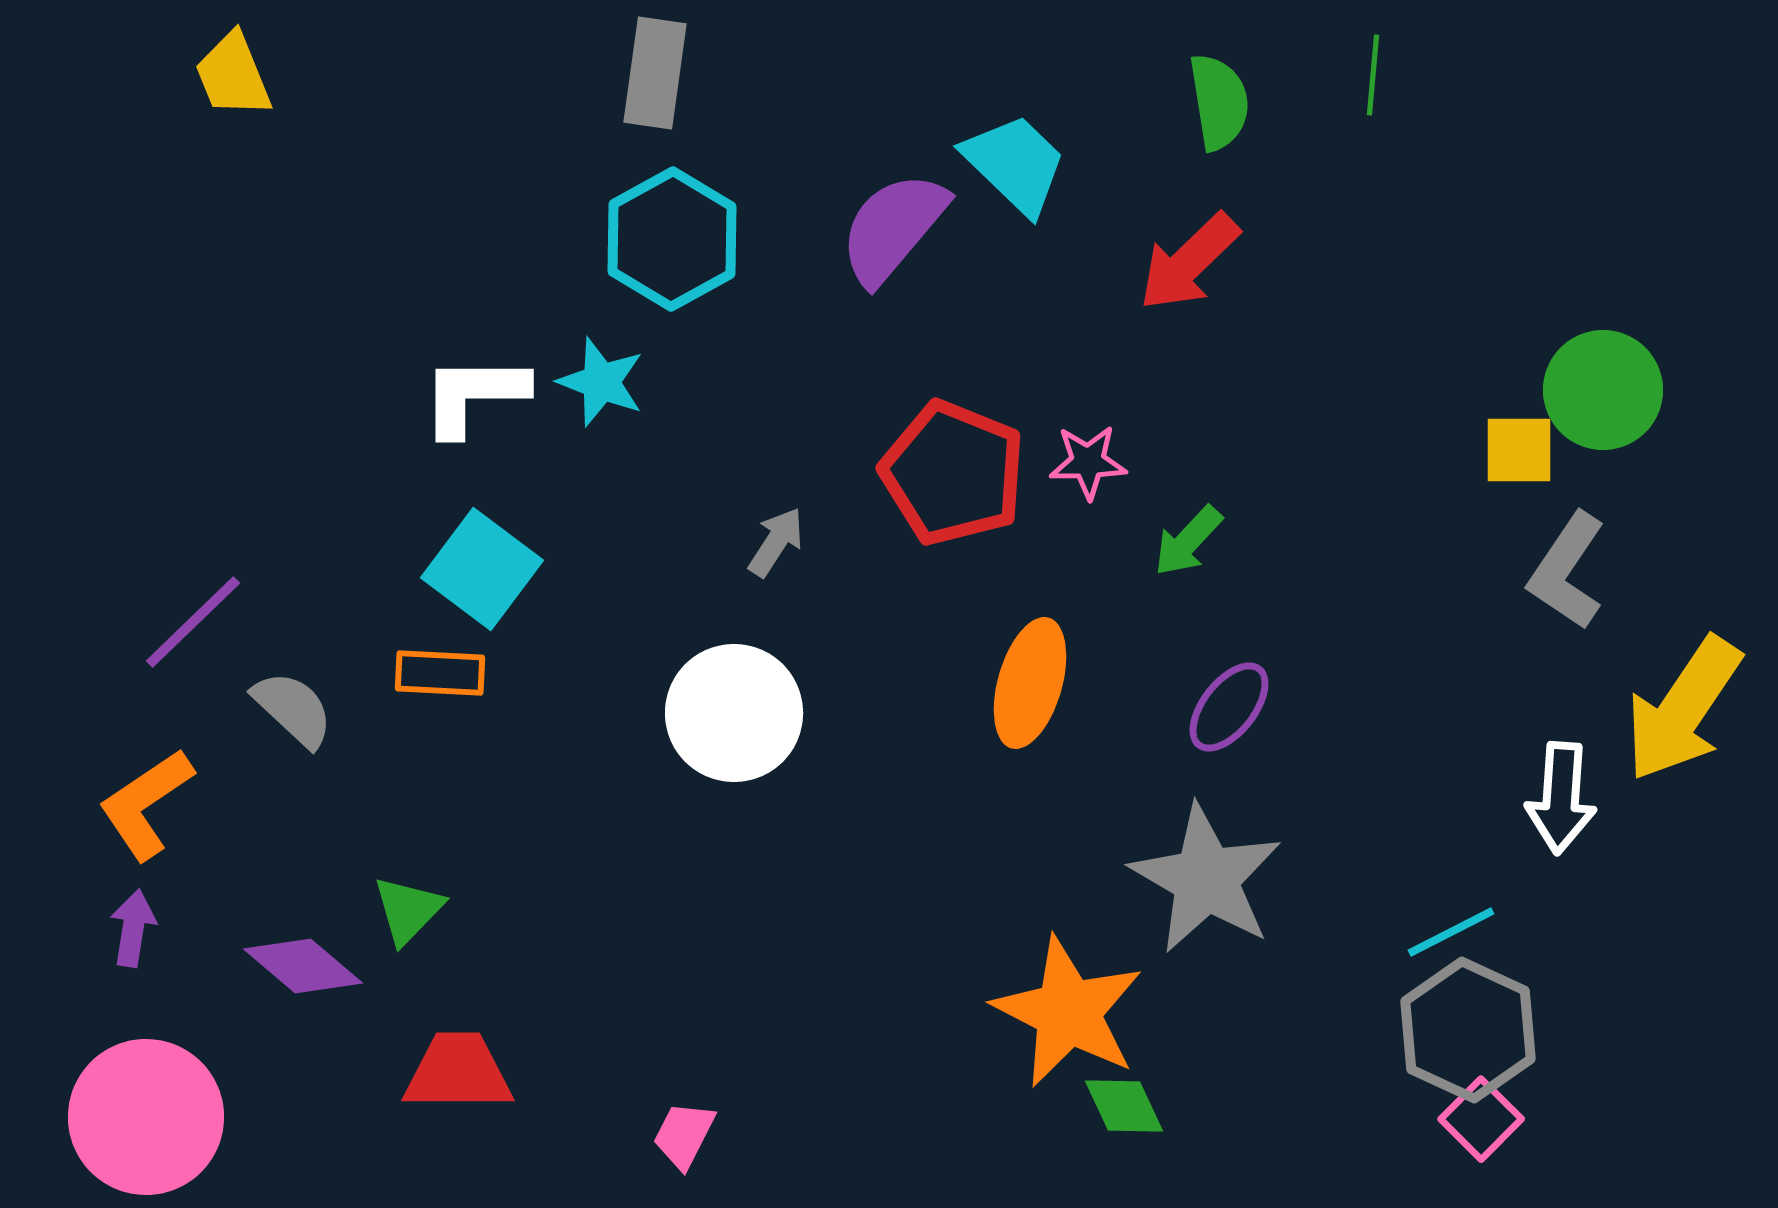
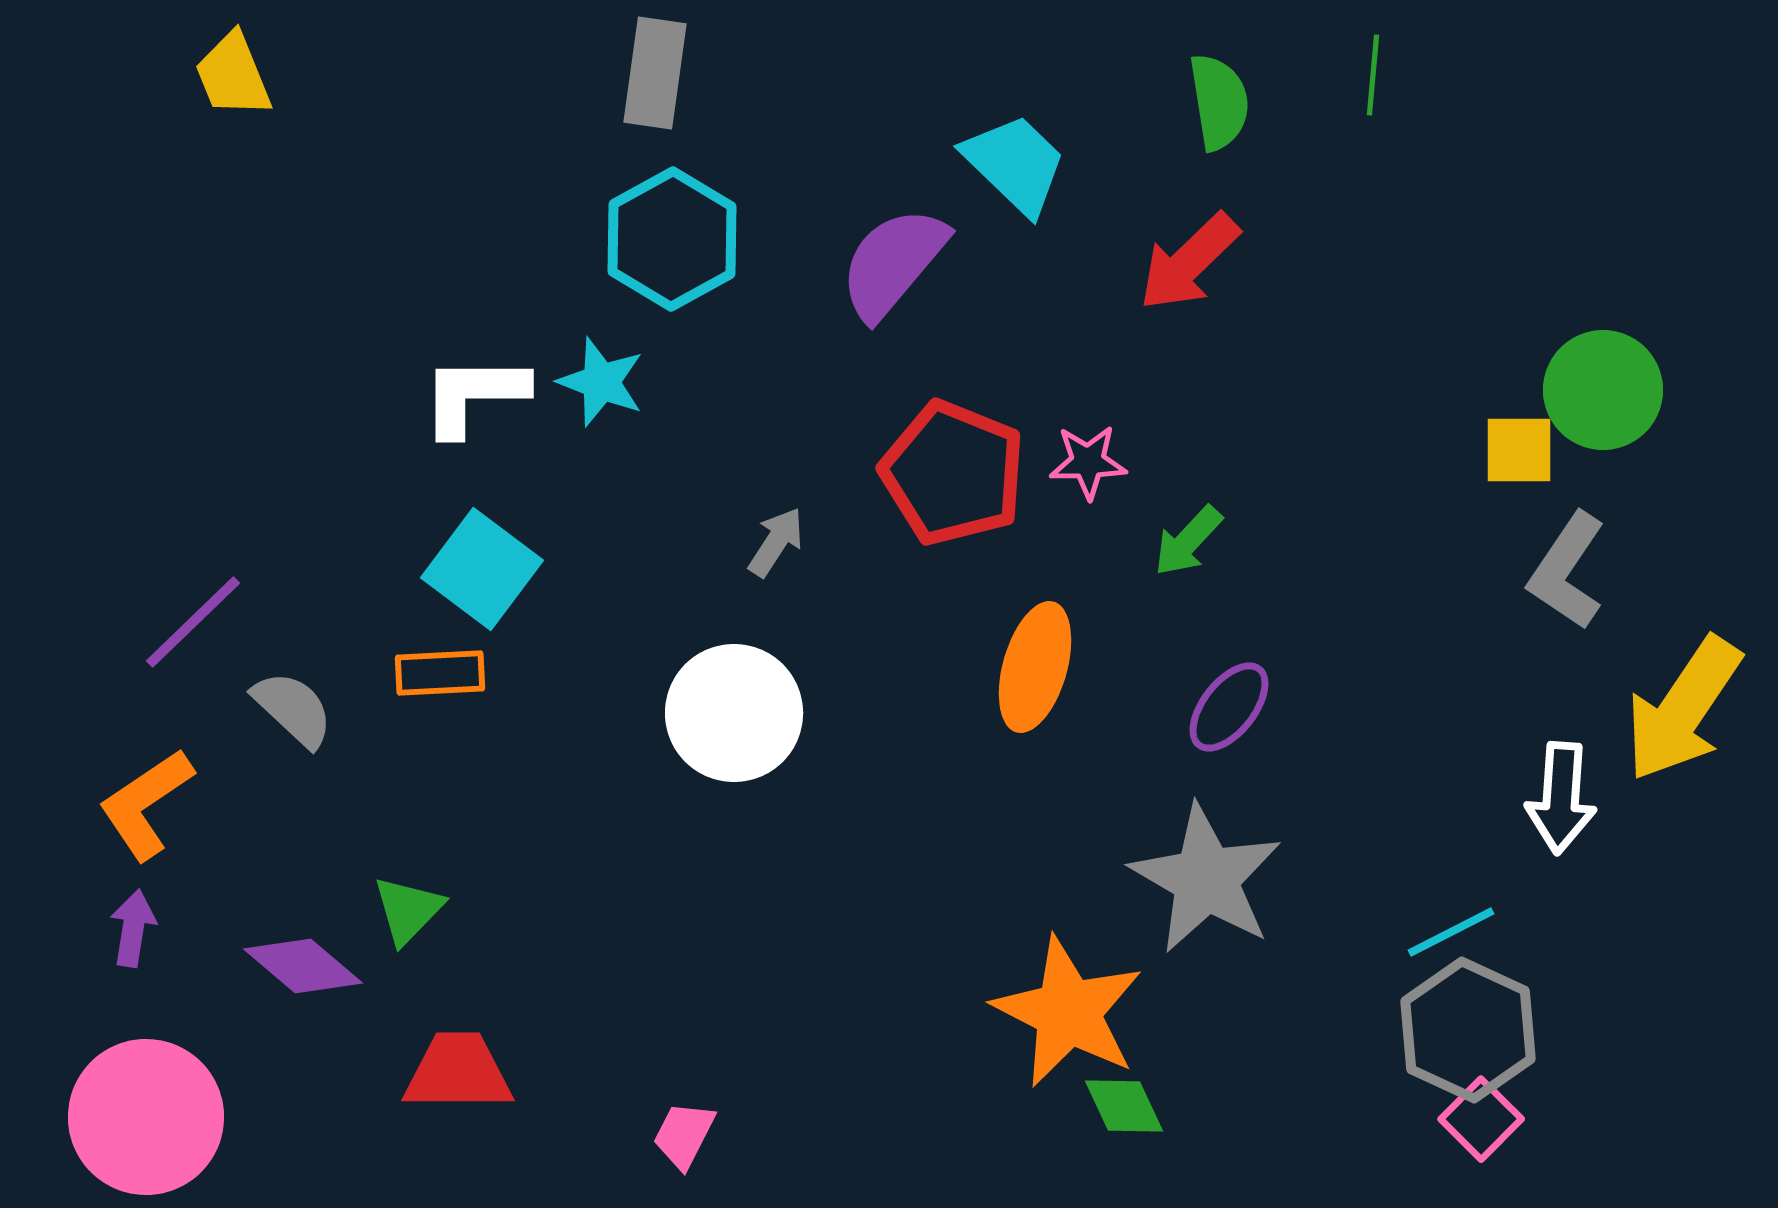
purple semicircle: moved 35 px down
orange rectangle: rotated 6 degrees counterclockwise
orange ellipse: moved 5 px right, 16 px up
